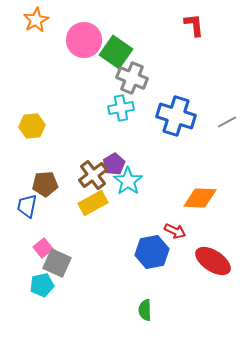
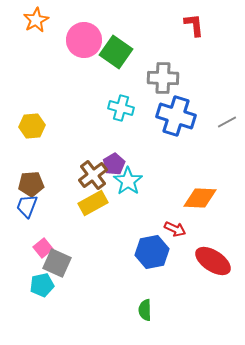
gray cross: moved 31 px right; rotated 20 degrees counterclockwise
cyan cross: rotated 25 degrees clockwise
brown pentagon: moved 14 px left
blue trapezoid: rotated 10 degrees clockwise
red arrow: moved 2 px up
